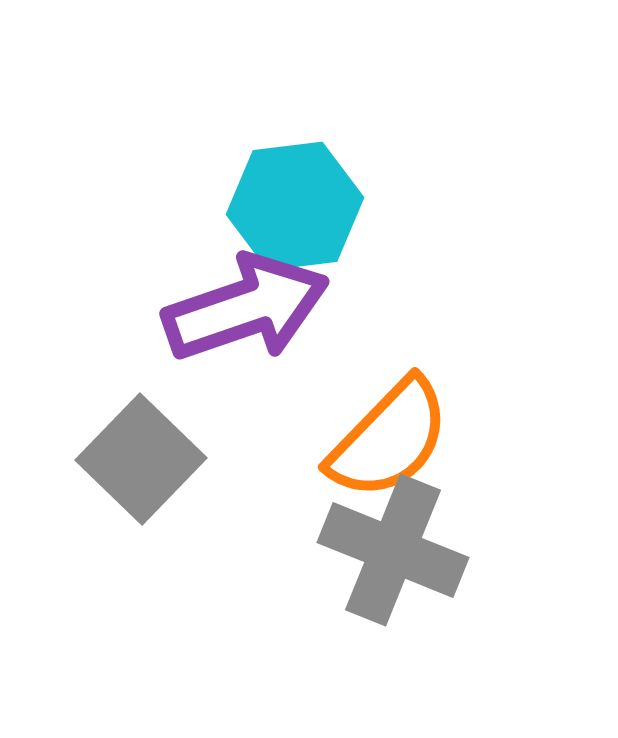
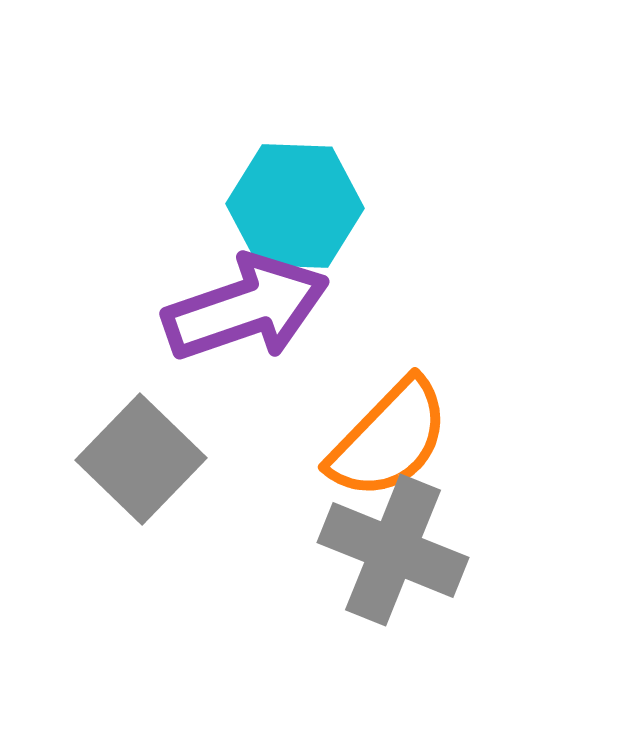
cyan hexagon: rotated 9 degrees clockwise
